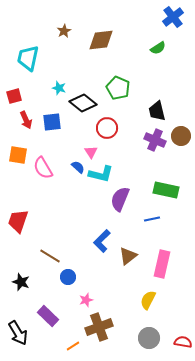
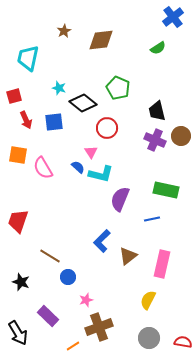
blue square: moved 2 px right
